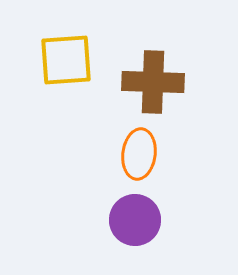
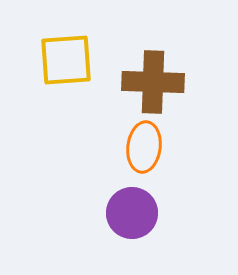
orange ellipse: moved 5 px right, 7 px up
purple circle: moved 3 px left, 7 px up
